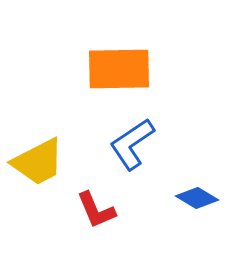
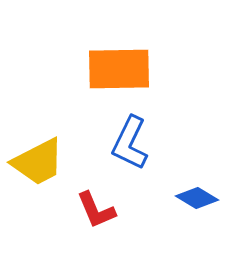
blue L-shape: moved 2 px left, 1 px up; rotated 30 degrees counterclockwise
